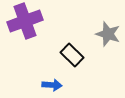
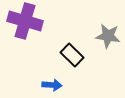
purple cross: rotated 36 degrees clockwise
gray star: moved 2 px down; rotated 10 degrees counterclockwise
